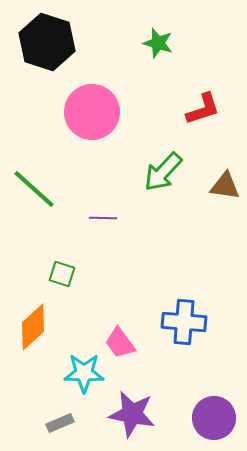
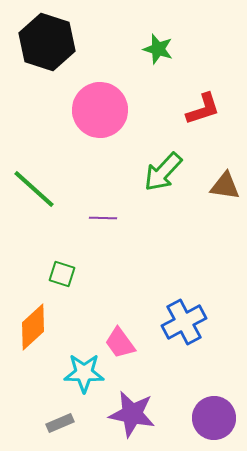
green star: moved 6 px down
pink circle: moved 8 px right, 2 px up
blue cross: rotated 33 degrees counterclockwise
